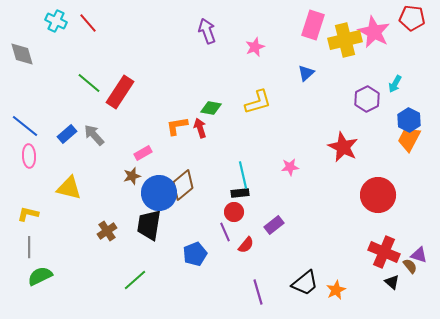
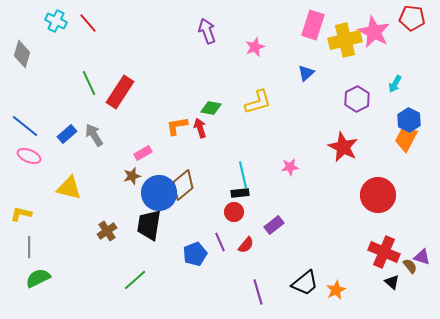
gray diamond at (22, 54): rotated 32 degrees clockwise
green line at (89, 83): rotated 25 degrees clockwise
purple hexagon at (367, 99): moved 10 px left
gray arrow at (94, 135): rotated 10 degrees clockwise
orange trapezoid at (409, 139): moved 3 px left
pink ellipse at (29, 156): rotated 65 degrees counterclockwise
yellow L-shape at (28, 214): moved 7 px left
purple line at (225, 232): moved 5 px left, 10 px down
purple triangle at (419, 255): moved 3 px right, 2 px down
green semicircle at (40, 276): moved 2 px left, 2 px down
